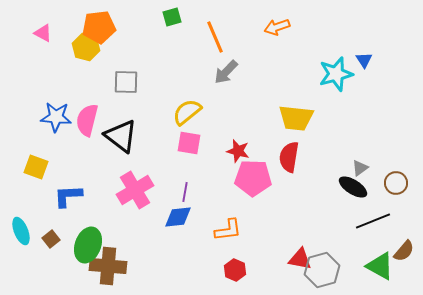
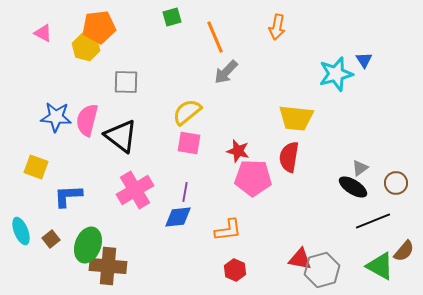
orange arrow: rotated 60 degrees counterclockwise
